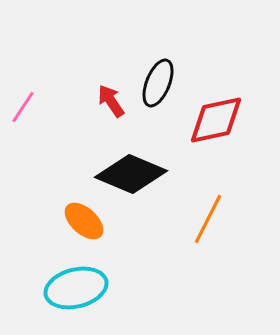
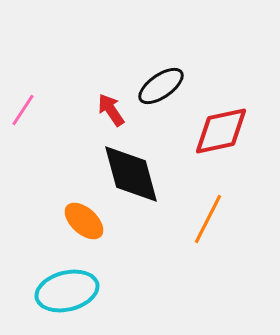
black ellipse: moved 3 px right, 3 px down; rotated 33 degrees clockwise
red arrow: moved 9 px down
pink line: moved 3 px down
red diamond: moved 5 px right, 11 px down
black diamond: rotated 52 degrees clockwise
cyan ellipse: moved 9 px left, 3 px down
